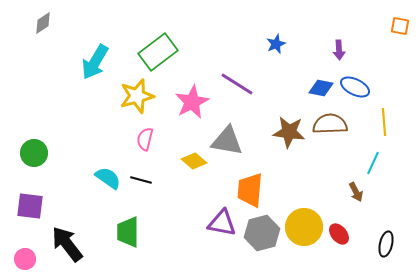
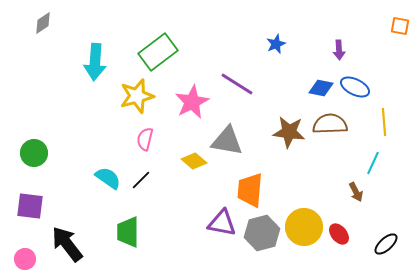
cyan arrow: rotated 27 degrees counterclockwise
black line: rotated 60 degrees counterclockwise
black ellipse: rotated 35 degrees clockwise
